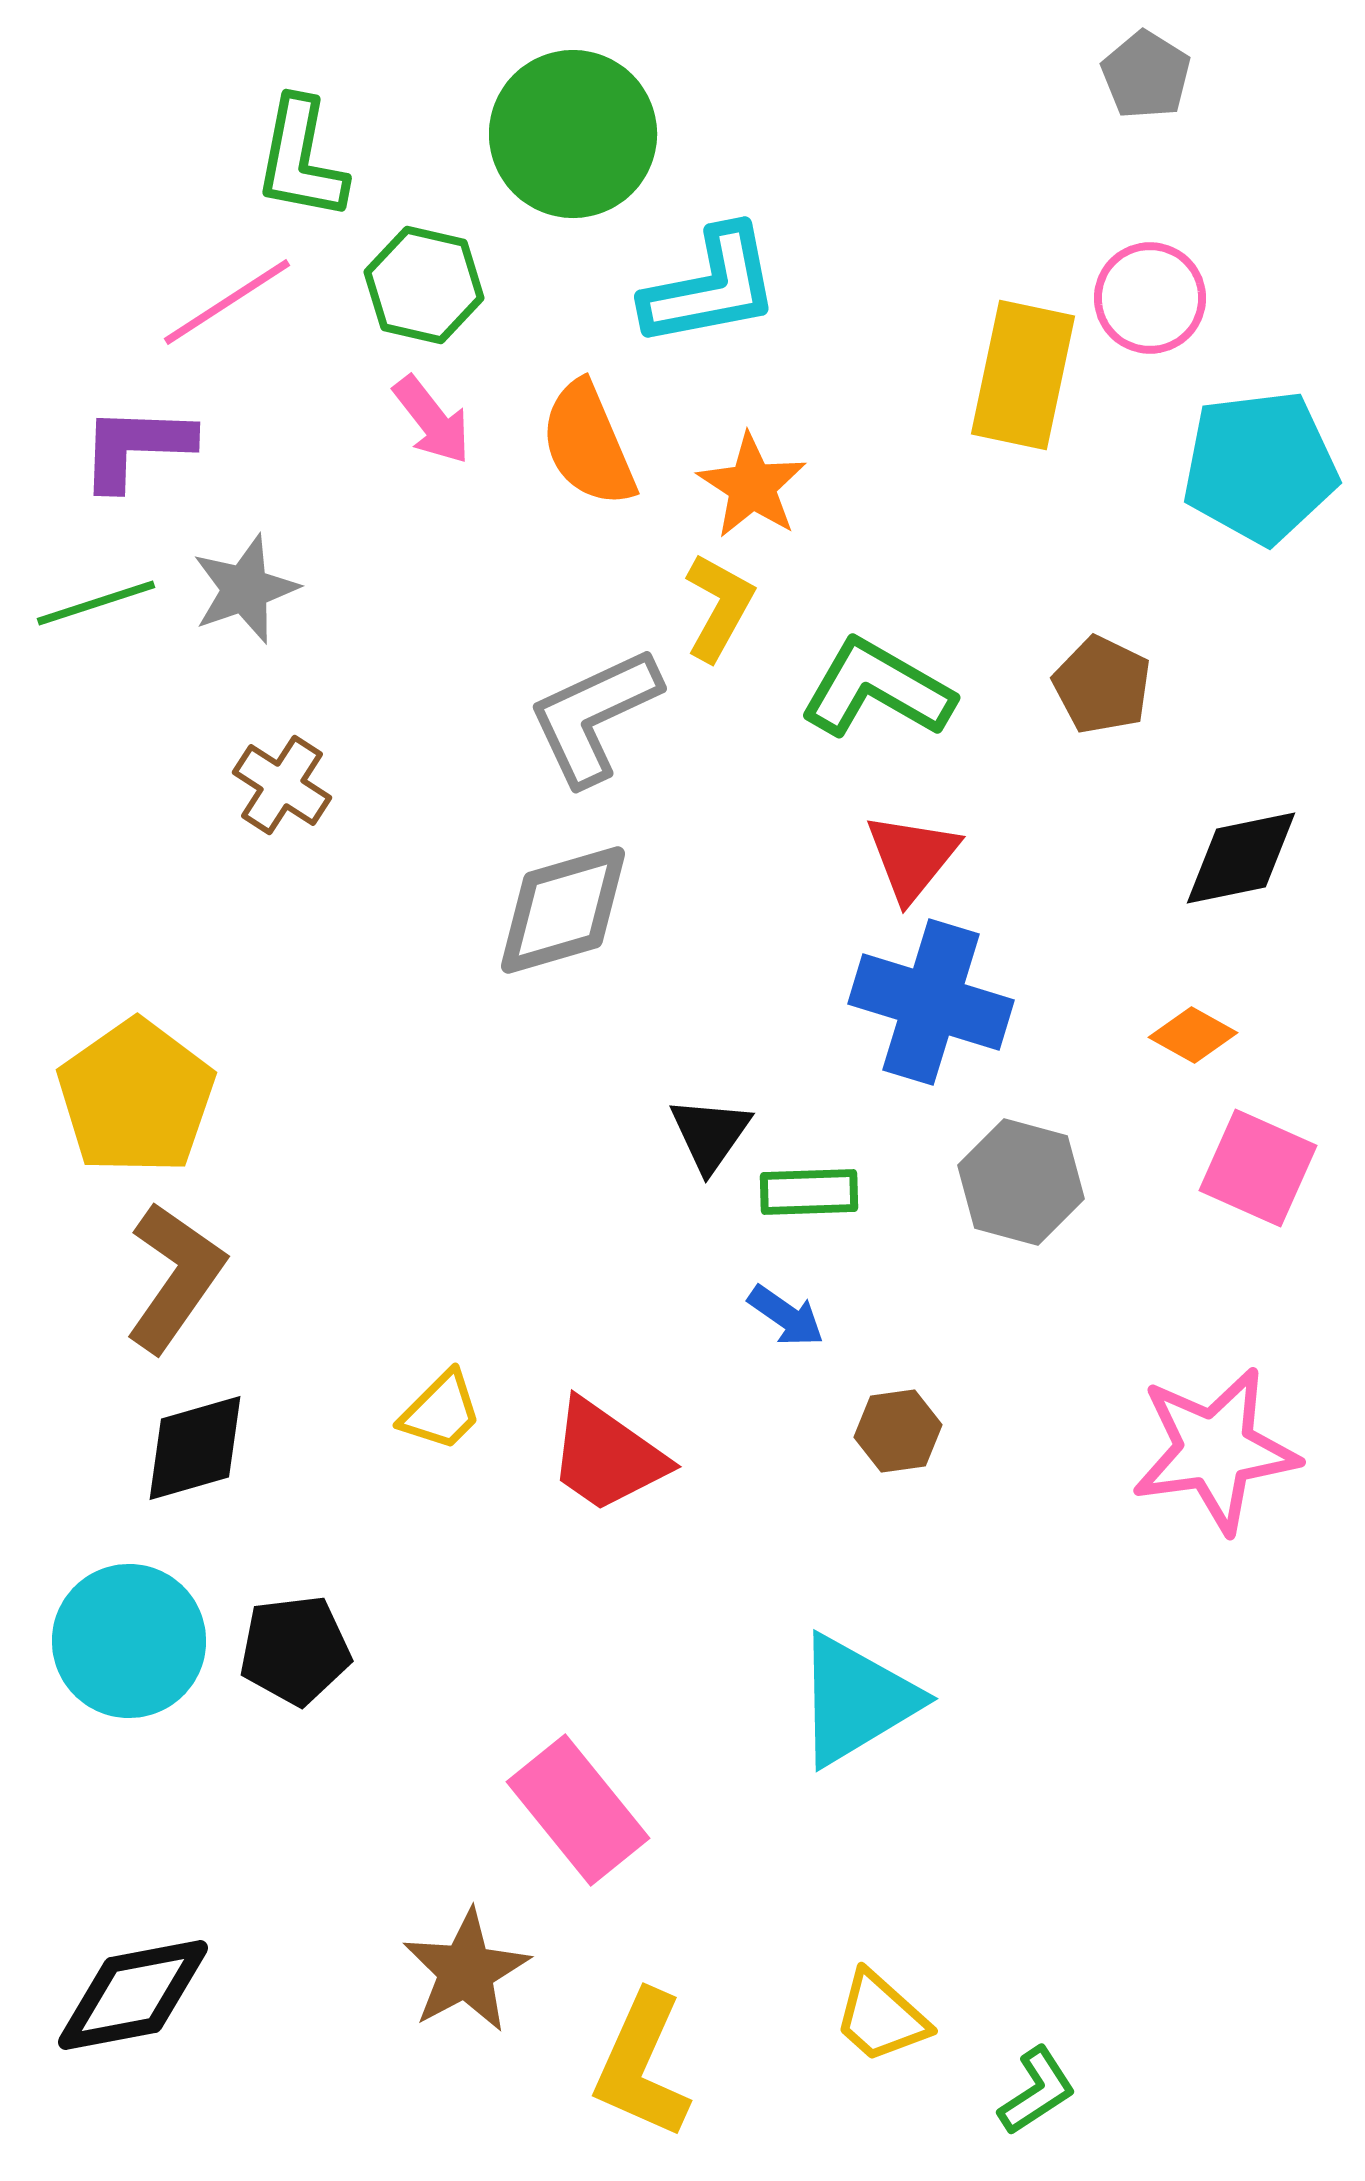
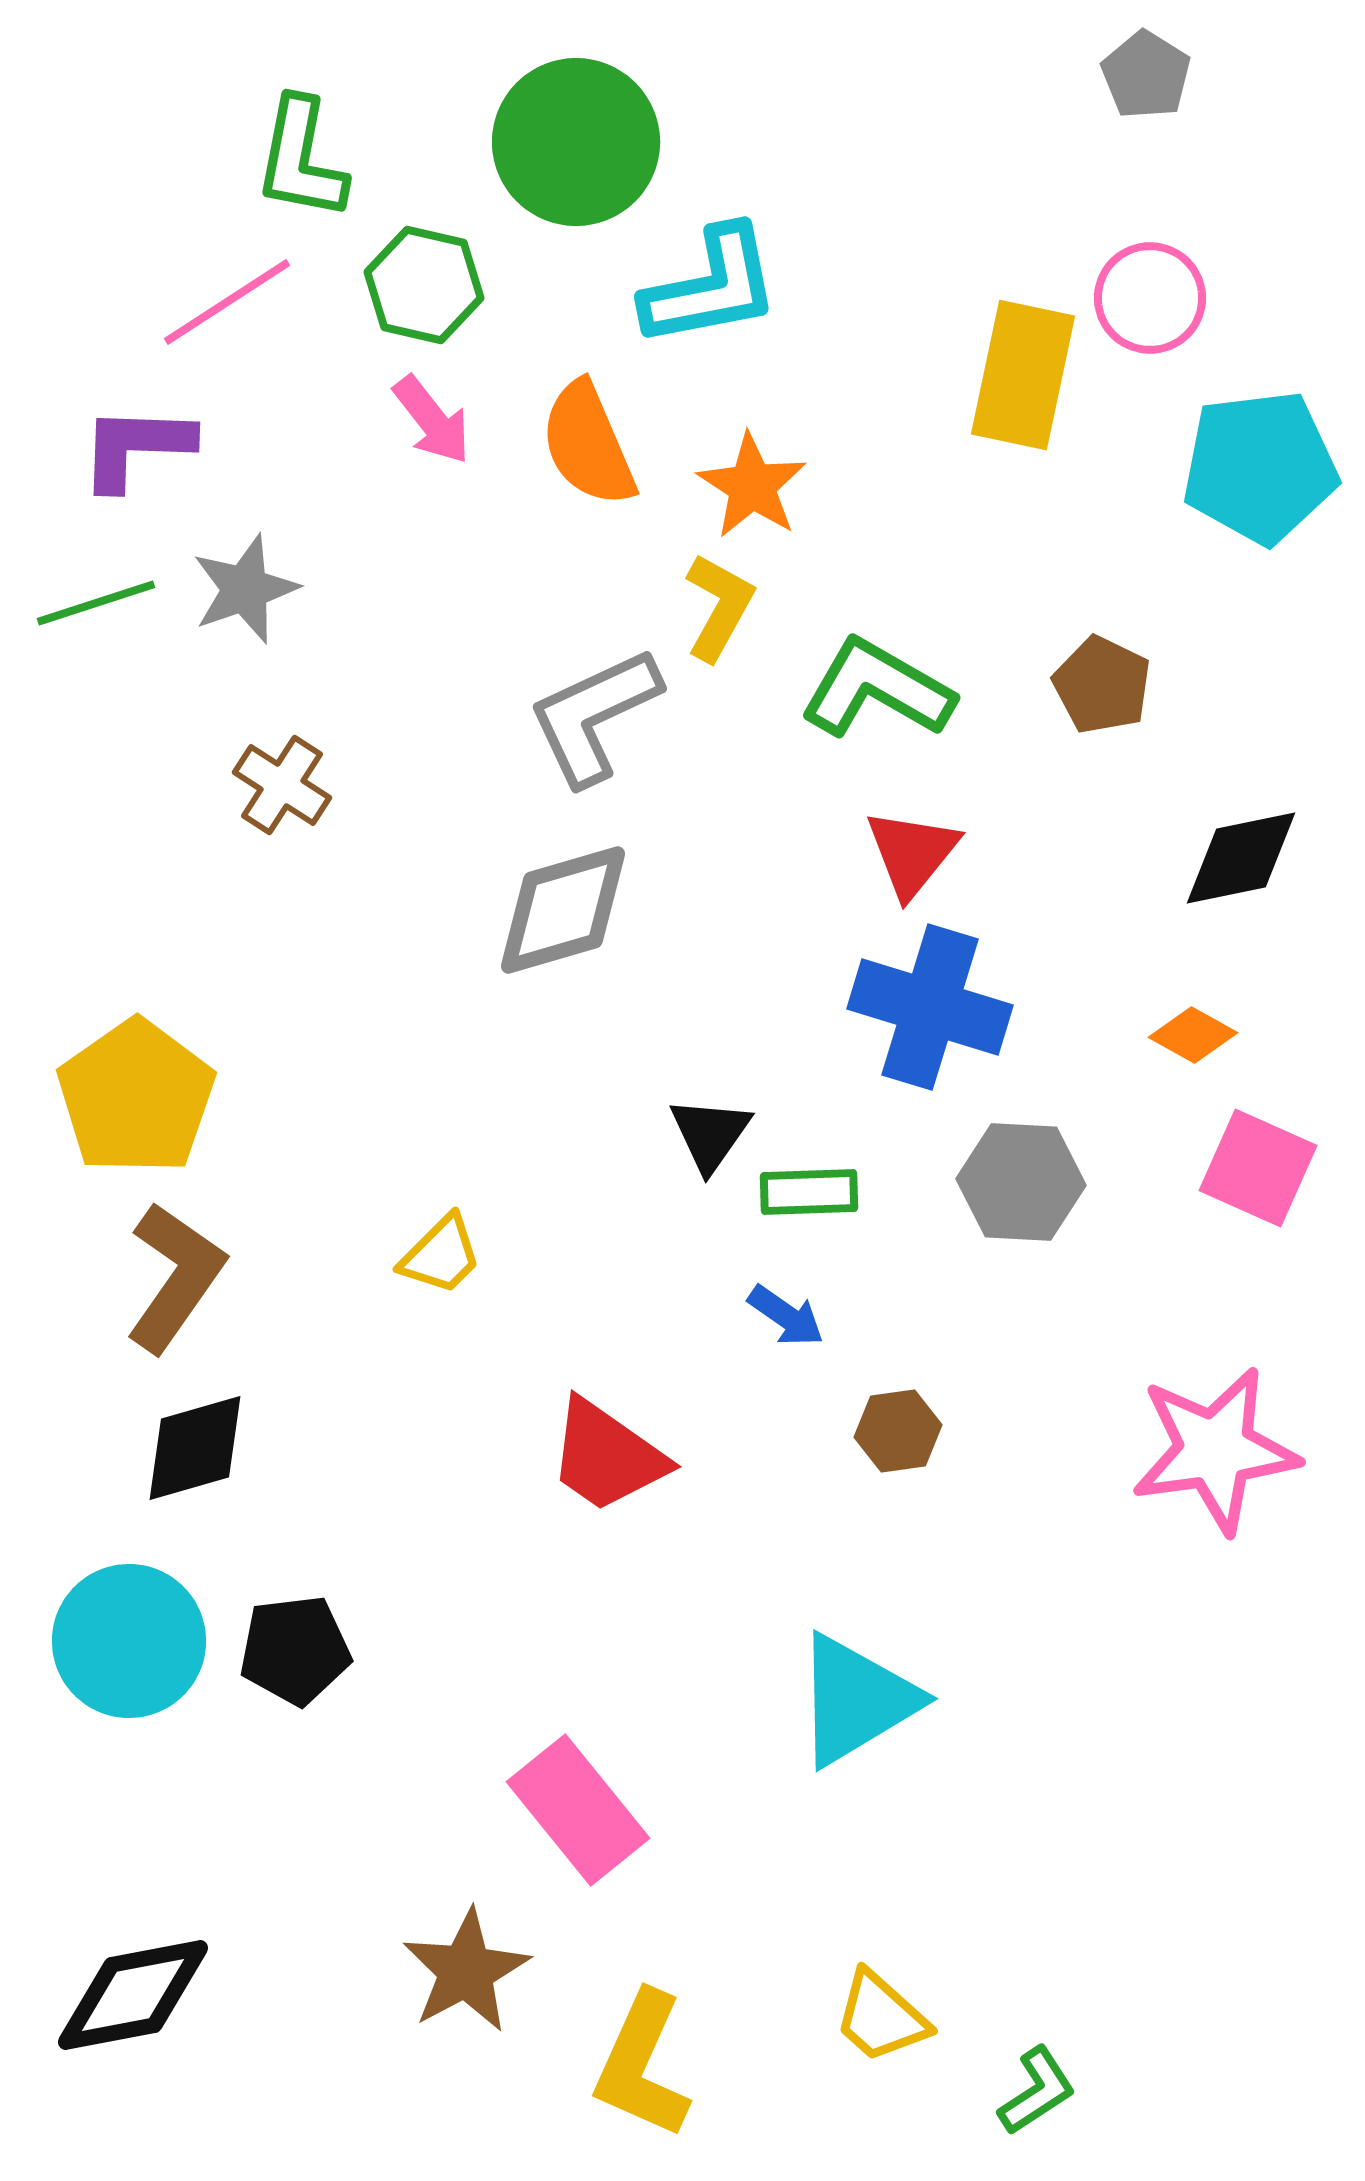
green circle at (573, 134): moved 3 px right, 8 px down
red triangle at (912, 857): moved 4 px up
blue cross at (931, 1002): moved 1 px left, 5 px down
gray hexagon at (1021, 1182): rotated 12 degrees counterclockwise
yellow trapezoid at (441, 1411): moved 156 px up
